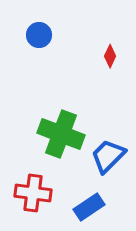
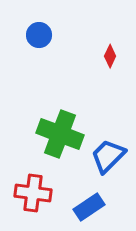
green cross: moved 1 px left
